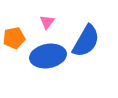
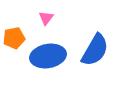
pink triangle: moved 1 px left, 4 px up
blue semicircle: moved 9 px right, 9 px down
